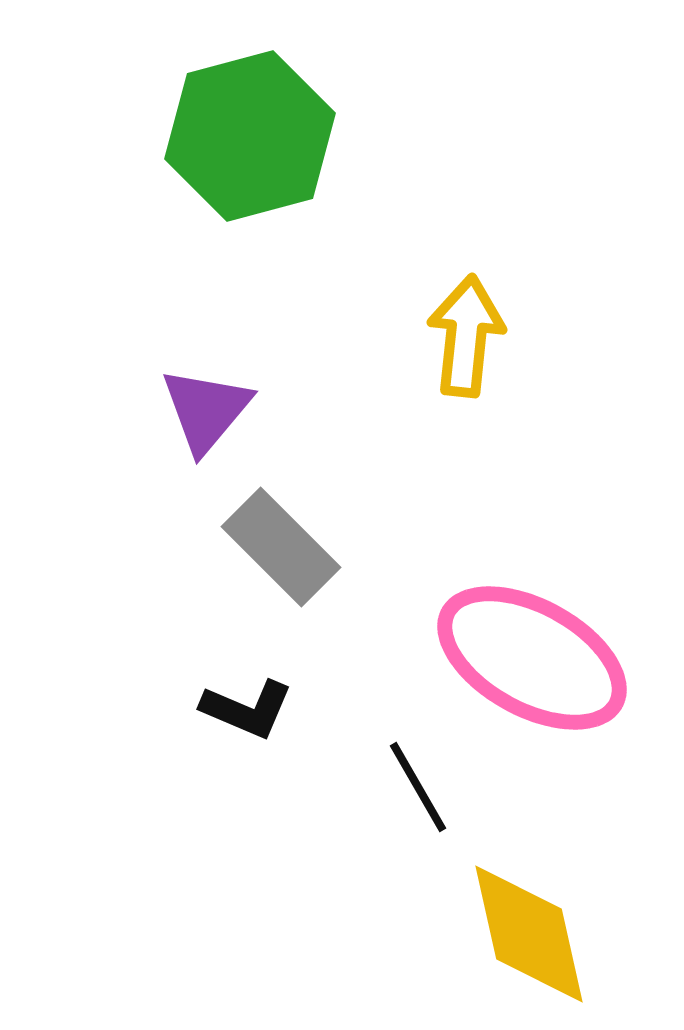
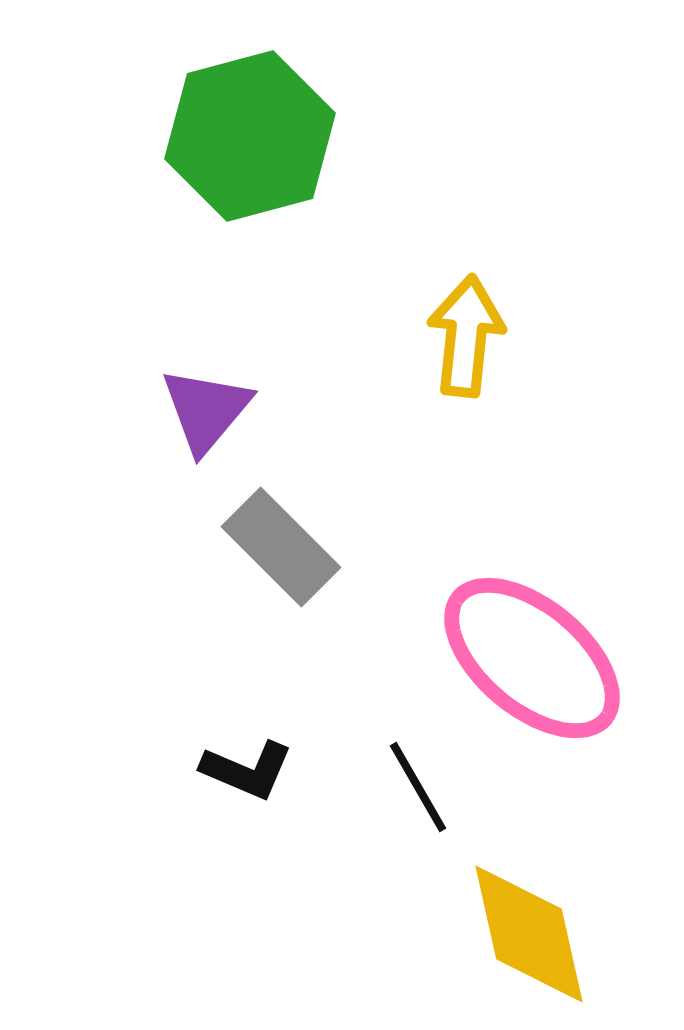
pink ellipse: rotated 11 degrees clockwise
black L-shape: moved 61 px down
